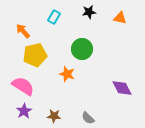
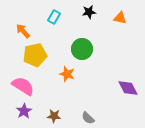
purple diamond: moved 6 px right
